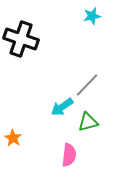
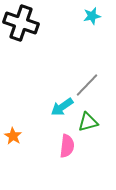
black cross: moved 16 px up
orange star: moved 2 px up
pink semicircle: moved 2 px left, 9 px up
